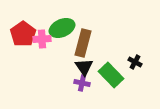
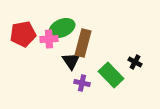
red pentagon: rotated 25 degrees clockwise
pink cross: moved 7 px right
black triangle: moved 13 px left, 6 px up
